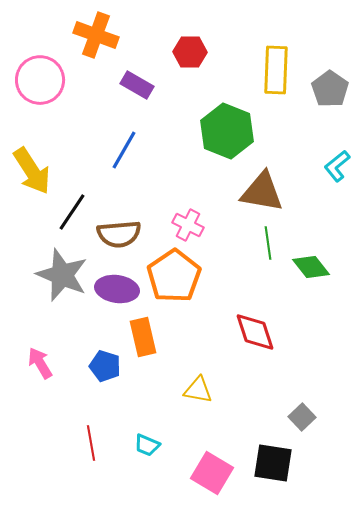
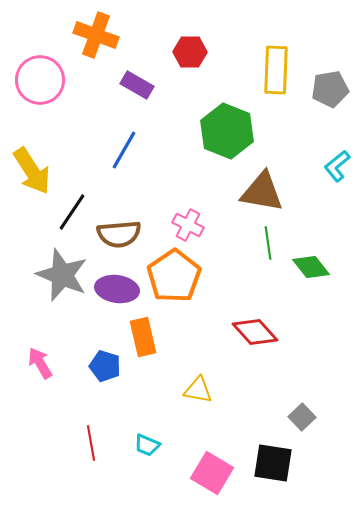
gray pentagon: rotated 27 degrees clockwise
red diamond: rotated 24 degrees counterclockwise
